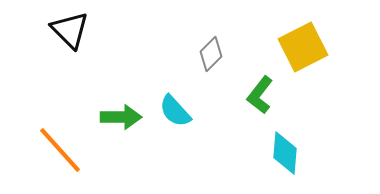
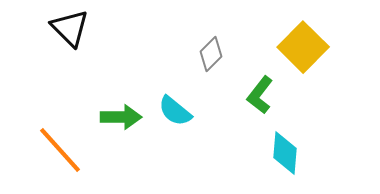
black triangle: moved 2 px up
yellow square: rotated 18 degrees counterclockwise
cyan semicircle: rotated 9 degrees counterclockwise
